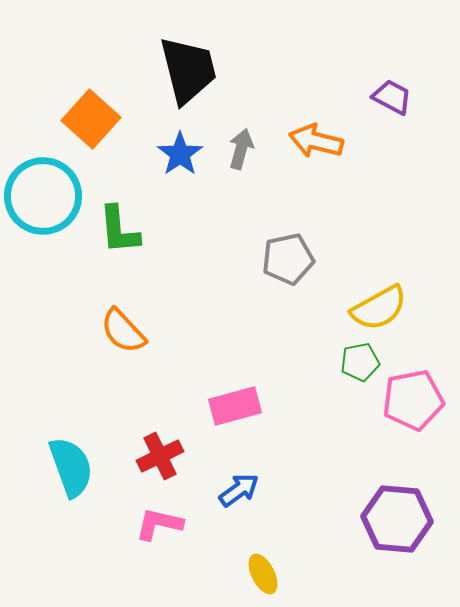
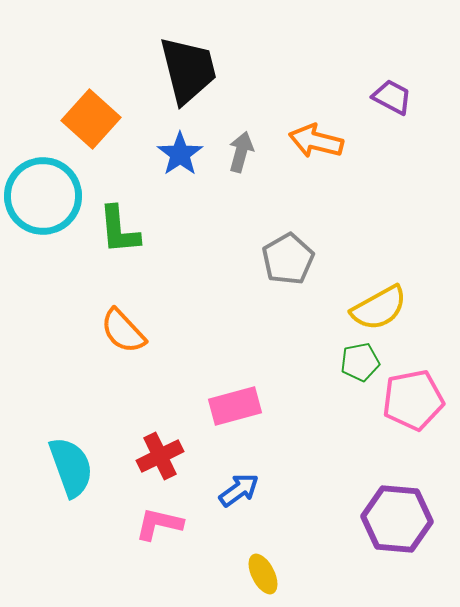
gray arrow: moved 3 px down
gray pentagon: rotated 18 degrees counterclockwise
